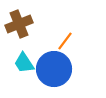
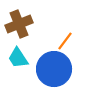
cyan trapezoid: moved 6 px left, 5 px up
